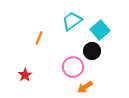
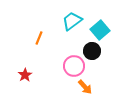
pink circle: moved 1 px right, 1 px up
orange arrow: rotated 98 degrees counterclockwise
